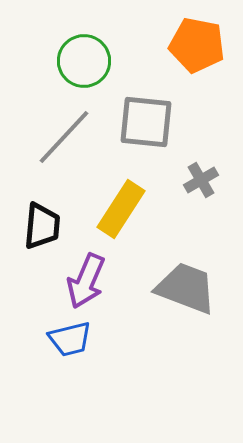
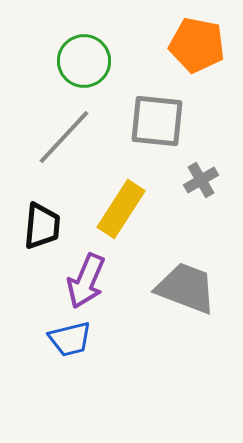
gray square: moved 11 px right, 1 px up
